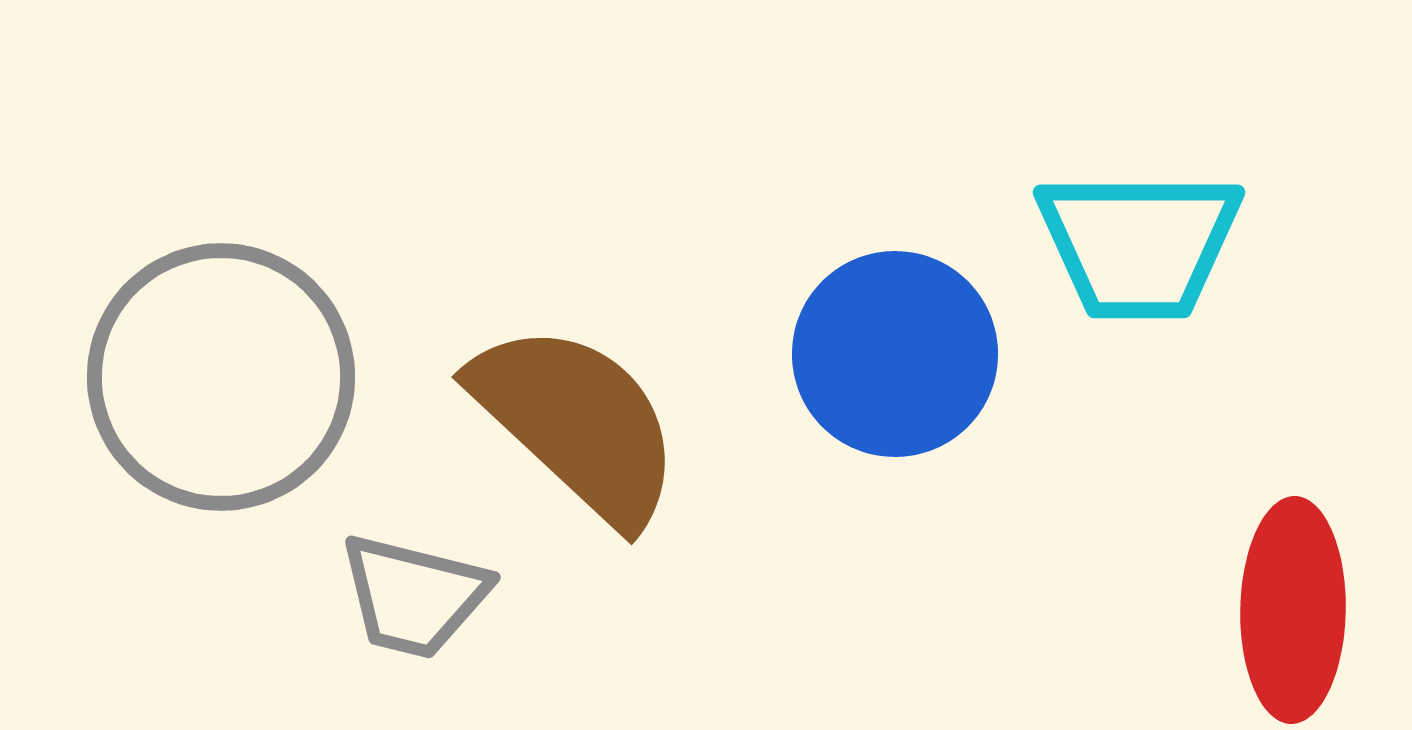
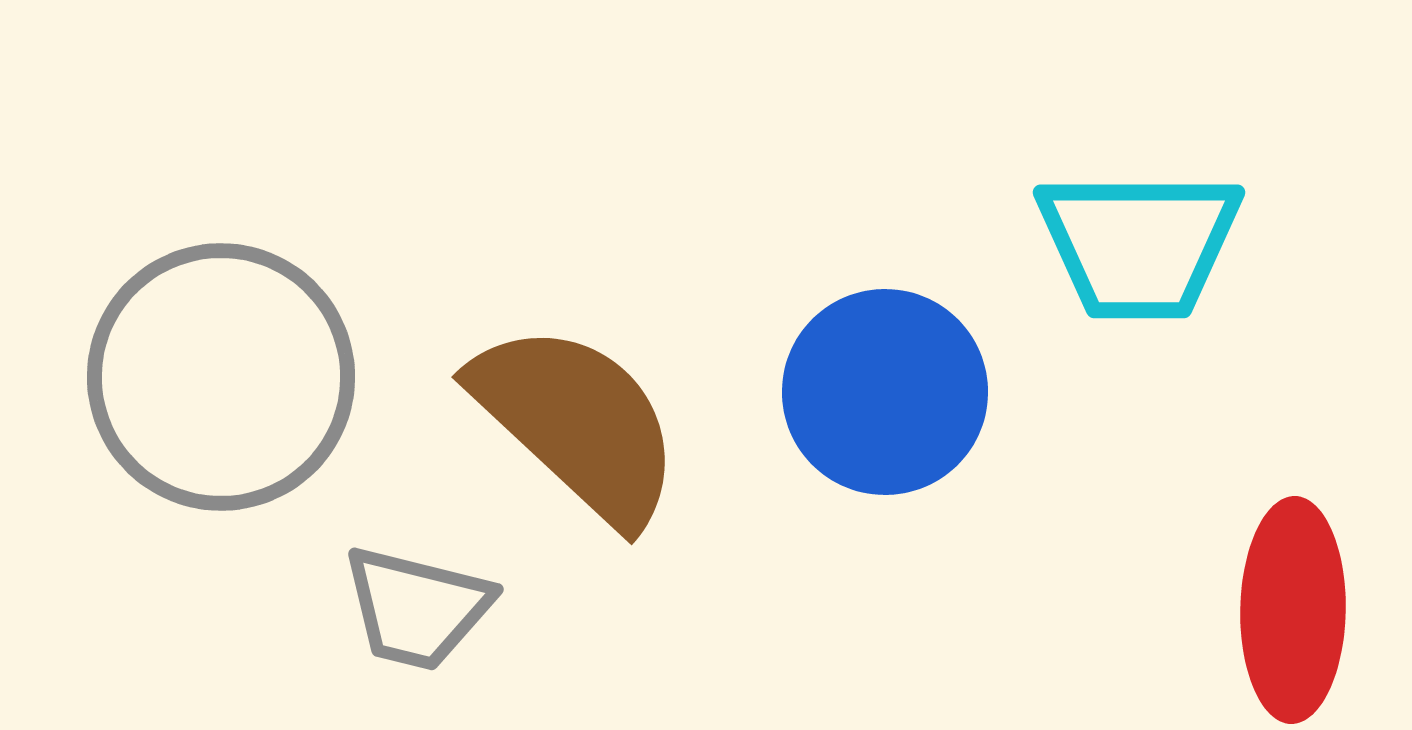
blue circle: moved 10 px left, 38 px down
gray trapezoid: moved 3 px right, 12 px down
